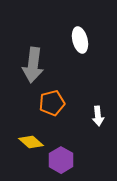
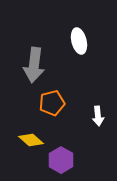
white ellipse: moved 1 px left, 1 px down
gray arrow: moved 1 px right
yellow diamond: moved 2 px up
